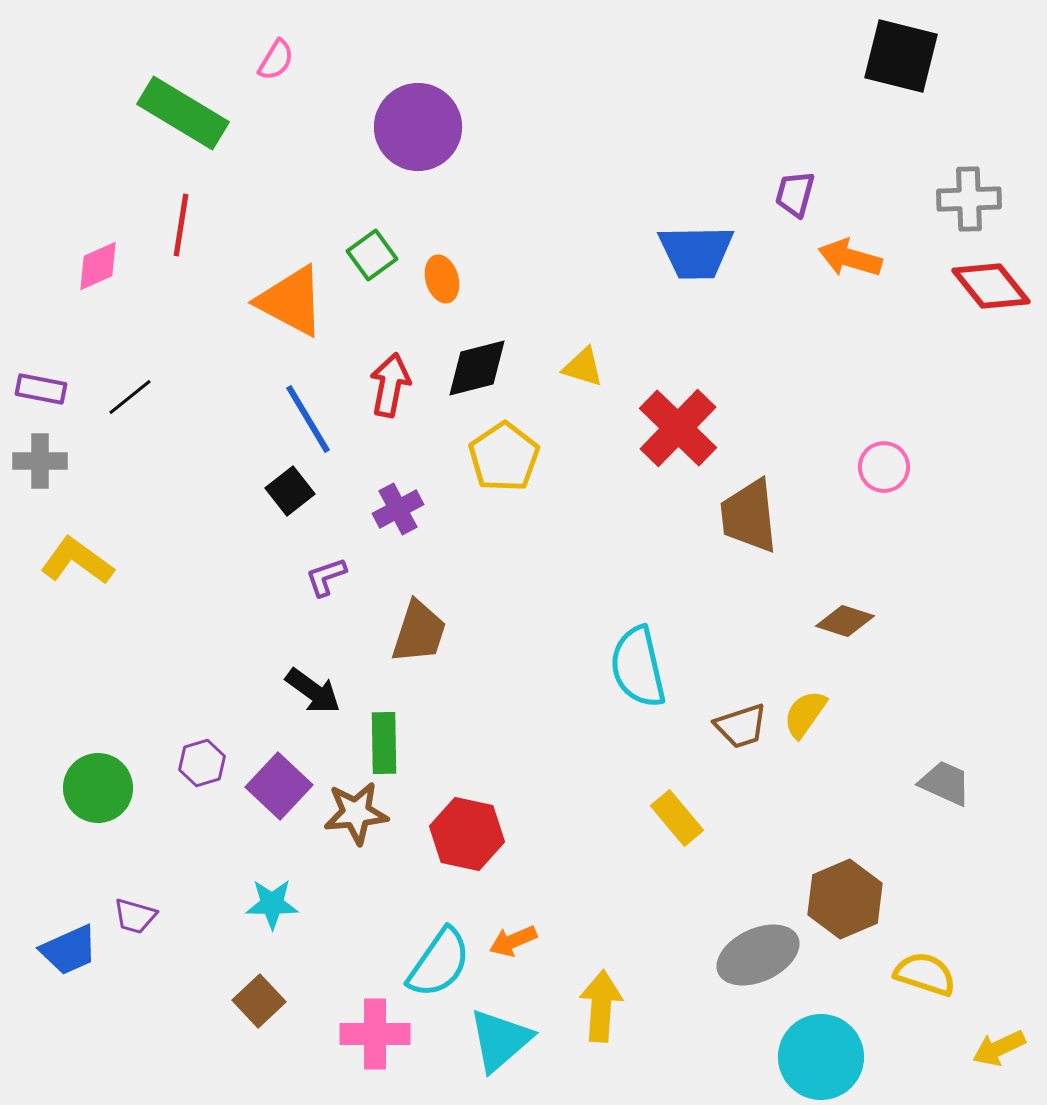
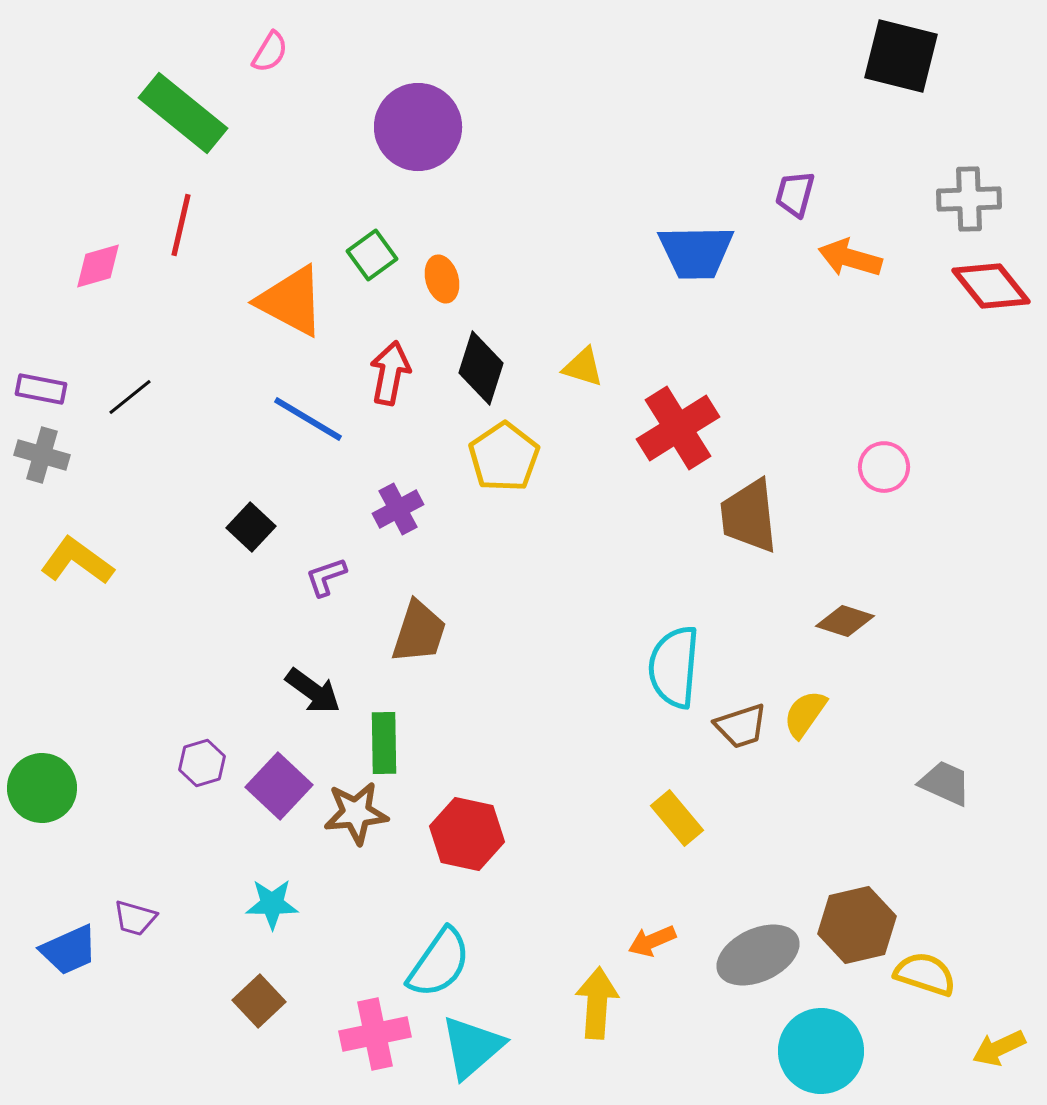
pink semicircle at (276, 60): moved 6 px left, 8 px up
green rectangle at (183, 113): rotated 8 degrees clockwise
red line at (181, 225): rotated 4 degrees clockwise
pink diamond at (98, 266): rotated 8 degrees clockwise
black diamond at (477, 368): moved 4 px right; rotated 58 degrees counterclockwise
red arrow at (390, 385): moved 12 px up
blue line at (308, 419): rotated 28 degrees counterclockwise
red cross at (678, 428): rotated 14 degrees clockwise
gray cross at (40, 461): moved 2 px right, 6 px up; rotated 16 degrees clockwise
black square at (290, 491): moved 39 px left, 36 px down; rotated 9 degrees counterclockwise
cyan semicircle at (638, 667): moved 36 px right; rotated 18 degrees clockwise
green circle at (98, 788): moved 56 px left
brown hexagon at (845, 899): moved 12 px right, 26 px down; rotated 10 degrees clockwise
purple trapezoid at (135, 916): moved 2 px down
orange arrow at (513, 941): moved 139 px right
yellow arrow at (601, 1006): moved 4 px left, 3 px up
pink cross at (375, 1034): rotated 12 degrees counterclockwise
cyan triangle at (500, 1040): moved 28 px left, 7 px down
cyan circle at (821, 1057): moved 6 px up
